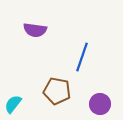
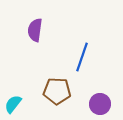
purple semicircle: rotated 90 degrees clockwise
brown pentagon: rotated 8 degrees counterclockwise
